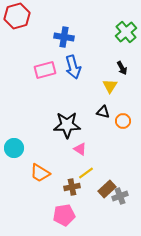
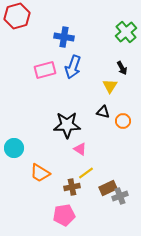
blue arrow: rotated 35 degrees clockwise
brown rectangle: moved 1 px right, 1 px up; rotated 18 degrees clockwise
